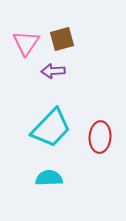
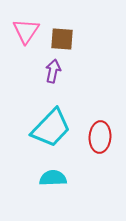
brown square: rotated 20 degrees clockwise
pink triangle: moved 12 px up
purple arrow: rotated 105 degrees clockwise
cyan semicircle: moved 4 px right
